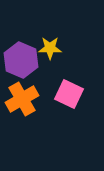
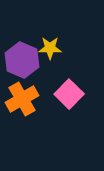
purple hexagon: moved 1 px right
pink square: rotated 20 degrees clockwise
